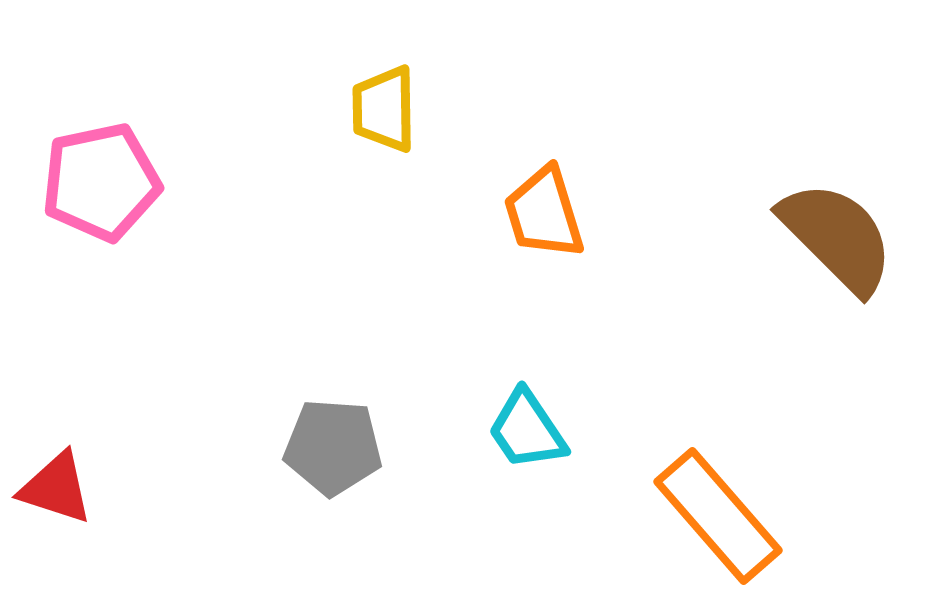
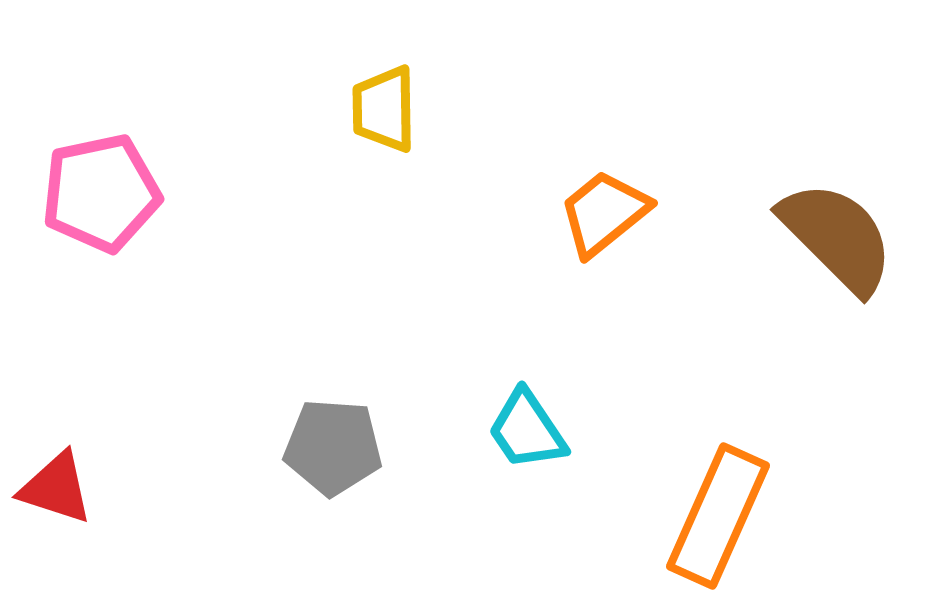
pink pentagon: moved 11 px down
orange trapezoid: moved 60 px right; rotated 68 degrees clockwise
orange rectangle: rotated 65 degrees clockwise
